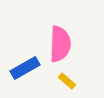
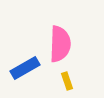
yellow rectangle: rotated 30 degrees clockwise
